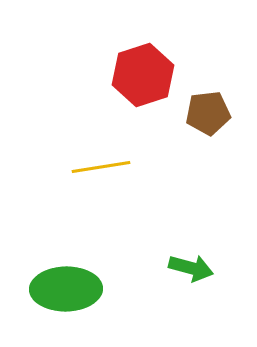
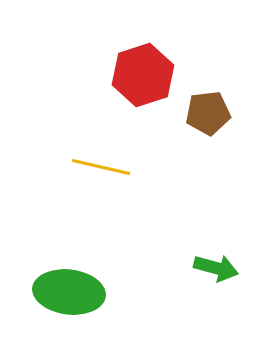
yellow line: rotated 22 degrees clockwise
green arrow: moved 25 px right
green ellipse: moved 3 px right, 3 px down; rotated 8 degrees clockwise
